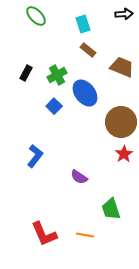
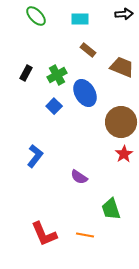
cyan rectangle: moved 3 px left, 5 px up; rotated 72 degrees counterclockwise
blue ellipse: rotated 8 degrees clockwise
